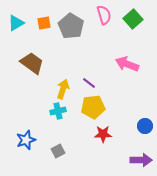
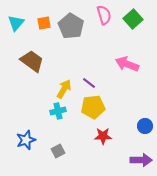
cyan triangle: rotated 18 degrees counterclockwise
brown trapezoid: moved 2 px up
yellow arrow: moved 1 px right; rotated 12 degrees clockwise
red star: moved 2 px down
